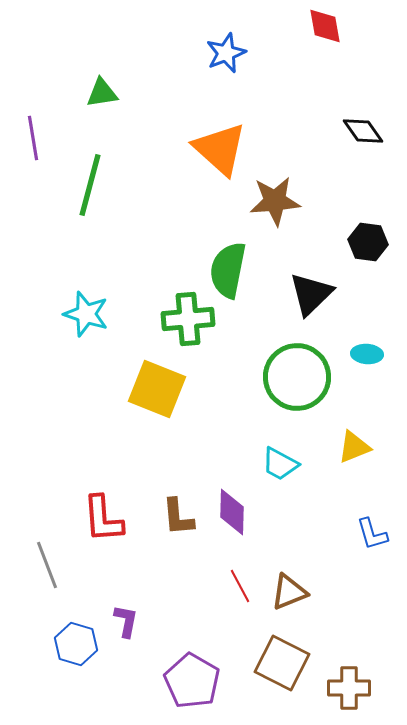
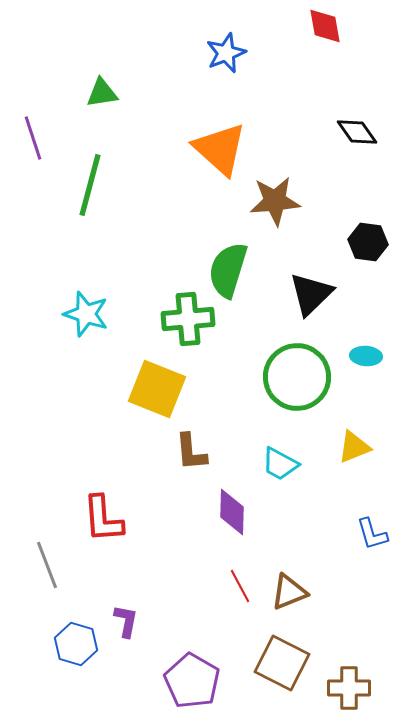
black diamond: moved 6 px left, 1 px down
purple line: rotated 9 degrees counterclockwise
green semicircle: rotated 6 degrees clockwise
cyan ellipse: moved 1 px left, 2 px down
brown L-shape: moved 13 px right, 65 px up
